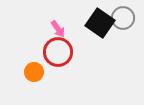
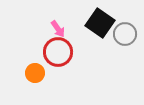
gray circle: moved 2 px right, 16 px down
orange circle: moved 1 px right, 1 px down
